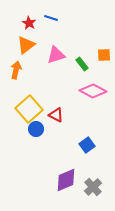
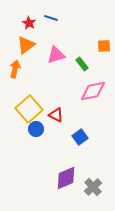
orange square: moved 9 px up
orange arrow: moved 1 px left, 1 px up
pink diamond: rotated 40 degrees counterclockwise
blue square: moved 7 px left, 8 px up
purple diamond: moved 2 px up
